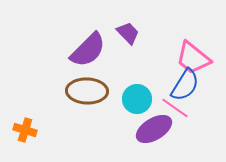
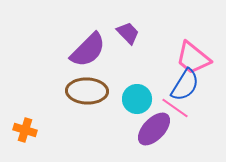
purple ellipse: rotated 15 degrees counterclockwise
